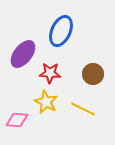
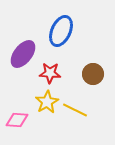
yellow star: moved 1 px right; rotated 15 degrees clockwise
yellow line: moved 8 px left, 1 px down
